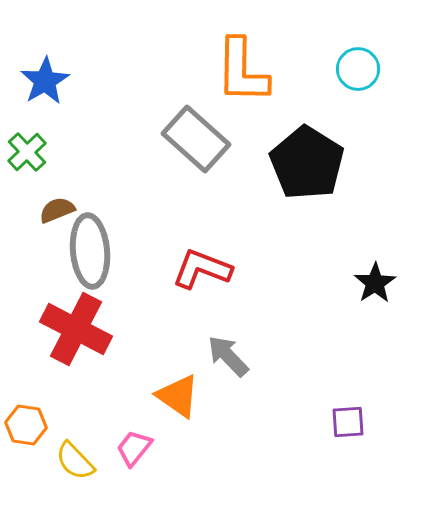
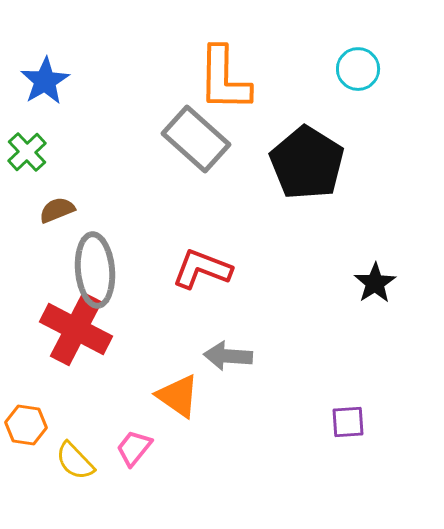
orange L-shape: moved 18 px left, 8 px down
gray ellipse: moved 5 px right, 19 px down
gray arrow: rotated 42 degrees counterclockwise
